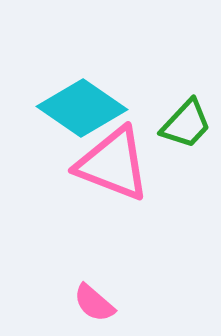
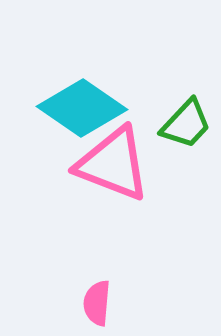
pink semicircle: moved 3 px right; rotated 54 degrees clockwise
